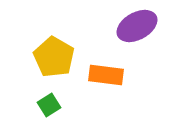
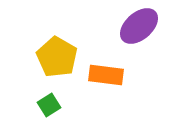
purple ellipse: moved 2 px right; rotated 12 degrees counterclockwise
yellow pentagon: moved 3 px right
